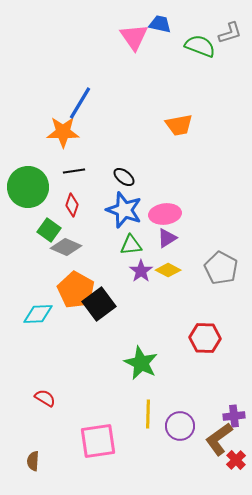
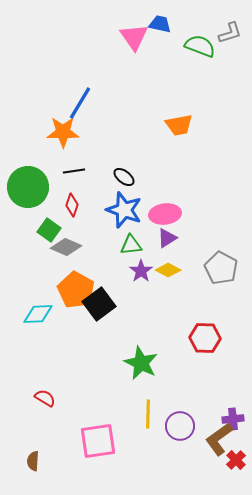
purple cross: moved 1 px left, 3 px down
